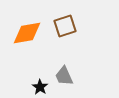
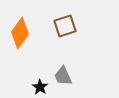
orange diamond: moved 7 px left; rotated 44 degrees counterclockwise
gray trapezoid: moved 1 px left
